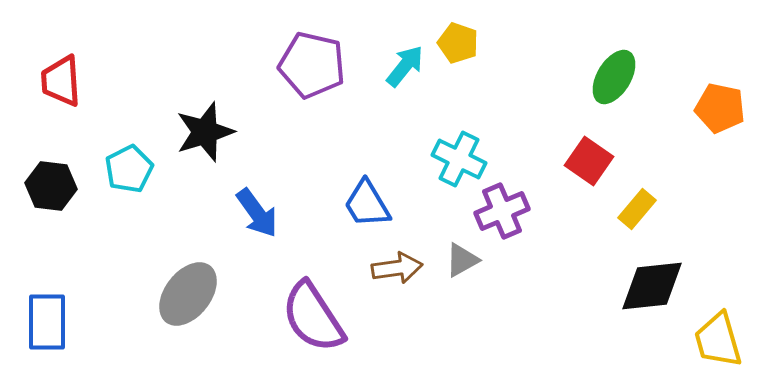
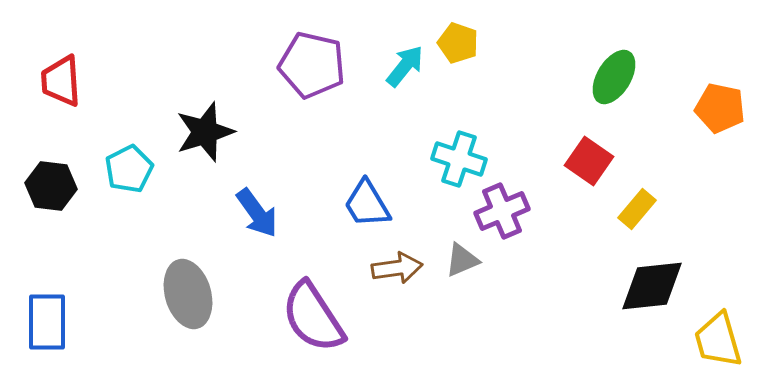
cyan cross: rotated 8 degrees counterclockwise
gray triangle: rotated 6 degrees clockwise
gray ellipse: rotated 54 degrees counterclockwise
